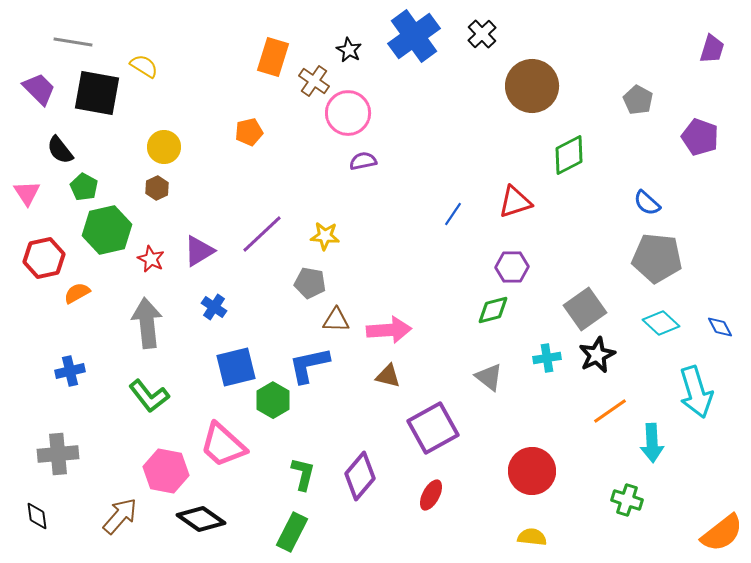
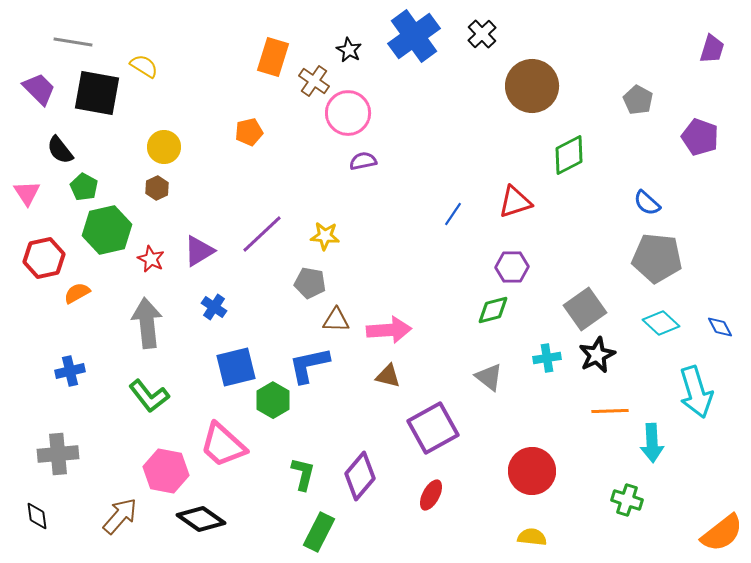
orange line at (610, 411): rotated 33 degrees clockwise
green rectangle at (292, 532): moved 27 px right
